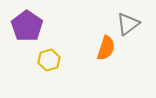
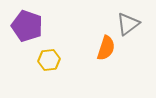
purple pentagon: rotated 16 degrees counterclockwise
yellow hexagon: rotated 10 degrees clockwise
